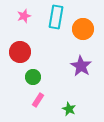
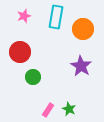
pink rectangle: moved 10 px right, 10 px down
